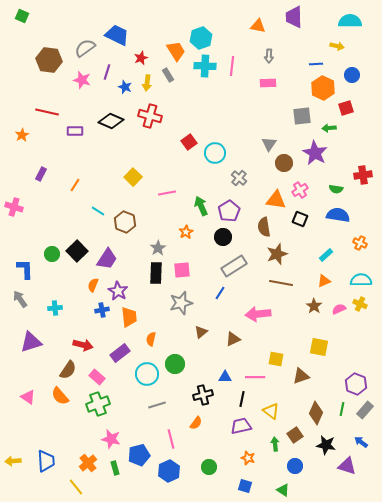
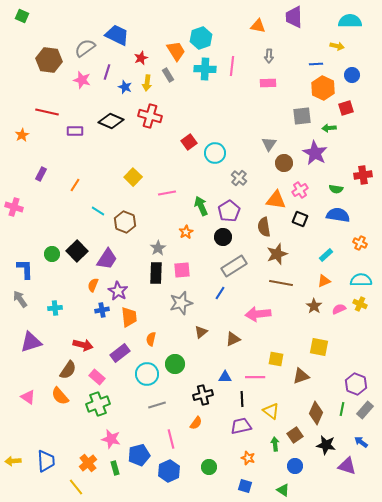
cyan cross at (205, 66): moved 3 px down
black line at (242, 399): rotated 14 degrees counterclockwise
